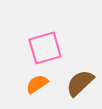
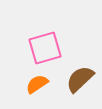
brown semicircle: moved 4 px up
